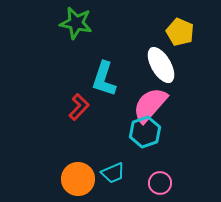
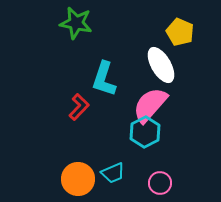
cyan hexagon: rotated 8 degrees counterclockwise
